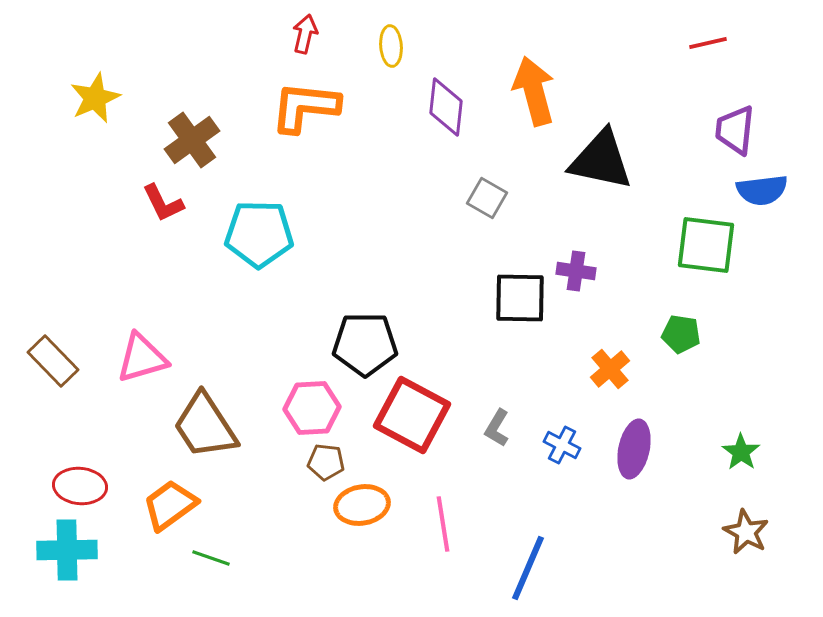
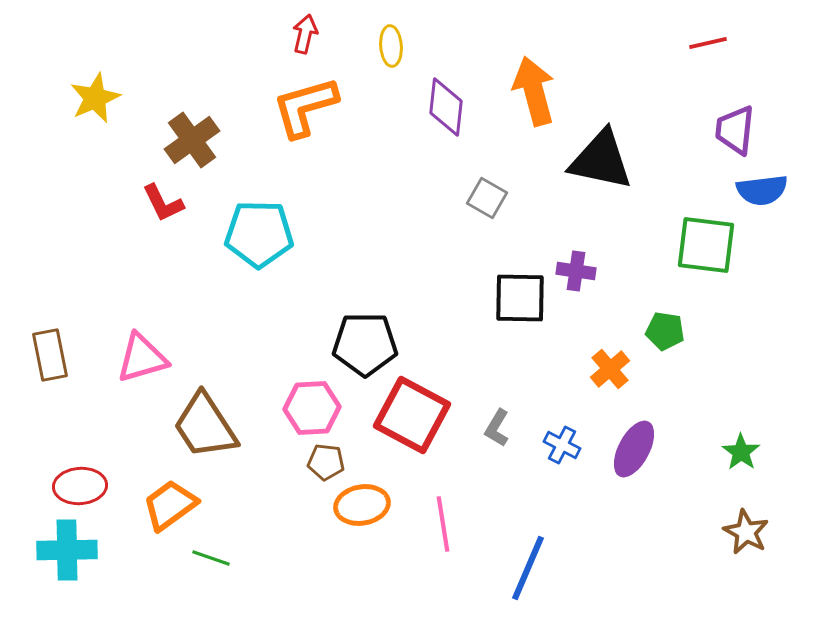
orange L-shape: rotated 22 degrees counterclockwise
green pentagon: moved 16 px left, 3 px up
brown rectangle: moved 3 px left, 6 px up; rotated 33 degrees clockwise
purple ellipse: rotated 16 degrees clockwise
red ellipse: rotated 9 degrees counterclockwise
